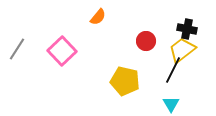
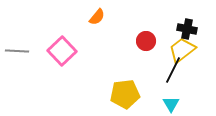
orange semicircle: moved 1 px left
gray line: moved 2 px down; rotated 60 degrees clockwise
yellow pentagon: moved 13 px down; rotated 20 degrees counterclockwise
